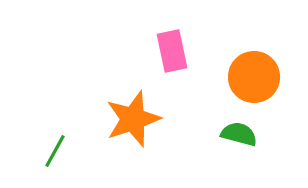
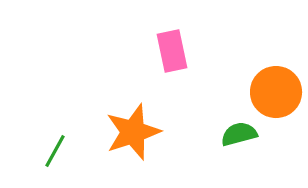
orange circle: moved 22 px right, 15 px down
orange star: moved 13 px down
green semicircle: rotated 30 degrees counterclockwise
